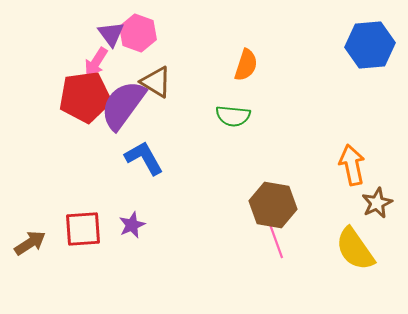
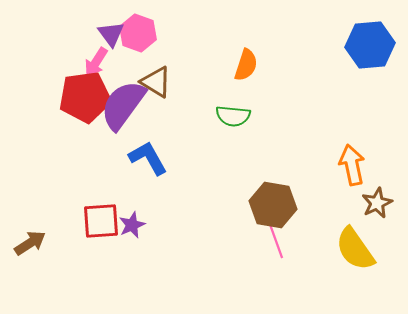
blue L-shape: moved 4 px right
red square: moved 18 px right, 8 px up
